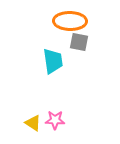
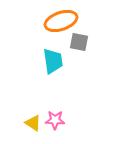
orange ellipse: moved 9 px left; rotated 20 degrees counterclockwise
